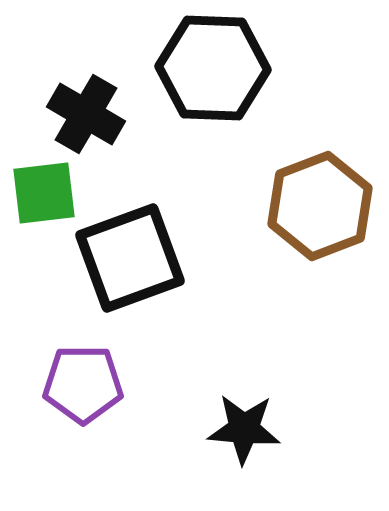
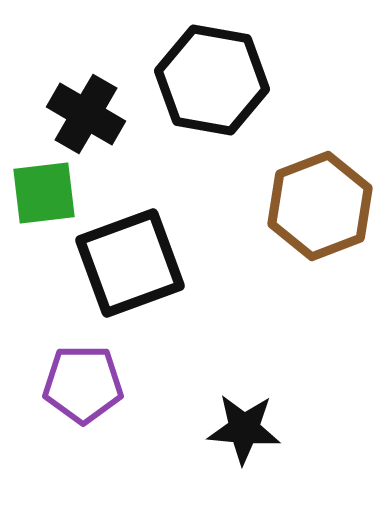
black hexagon: moved 1 px left, 12 px down; rotated 8 degrees clockwise
black square: moved 5 px down
